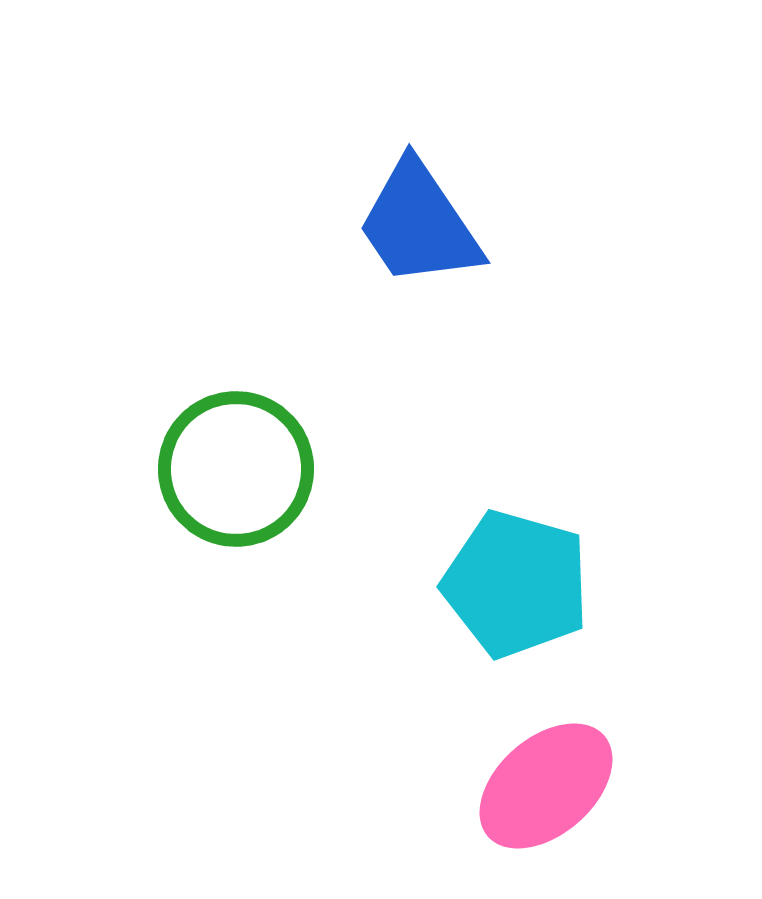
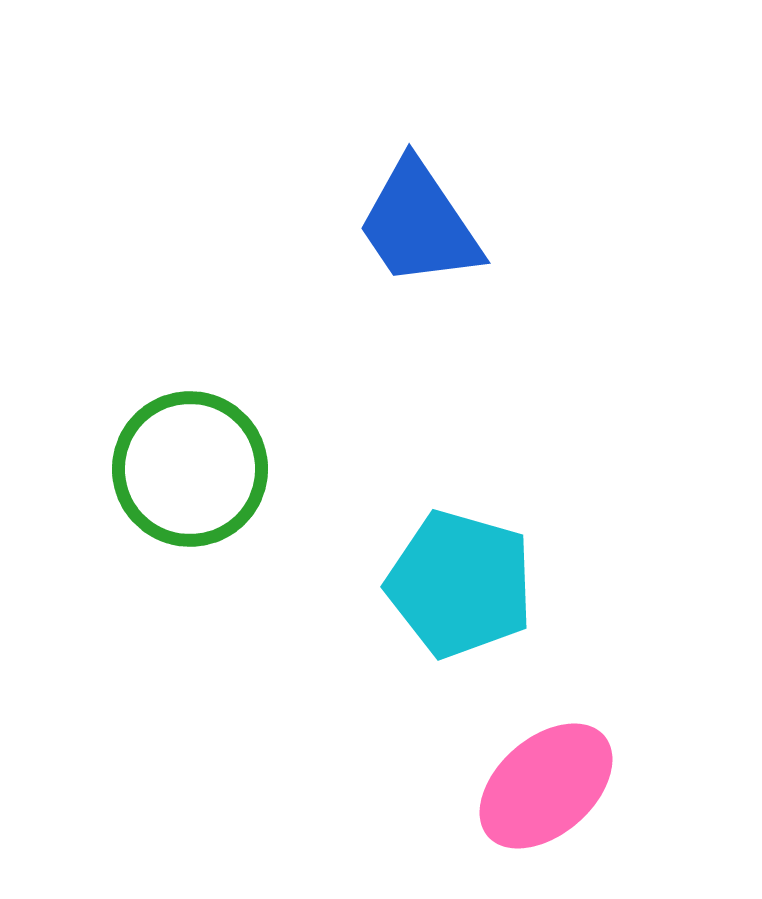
green circle: moved 46 px left
cyan pentagon: moved 56 px left
